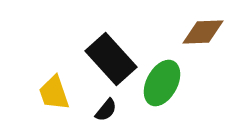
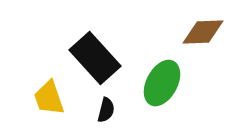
black rectangle: moved 16 px left, 1 px up
yellow trapezoid: moved 5 px left, 5 px down
black semicircle: rotated 25 degrees counterclockwise
